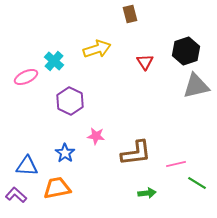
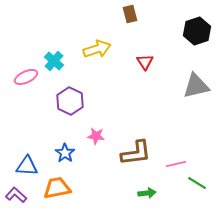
black hexagon: moved 11 px right, 20 px up
